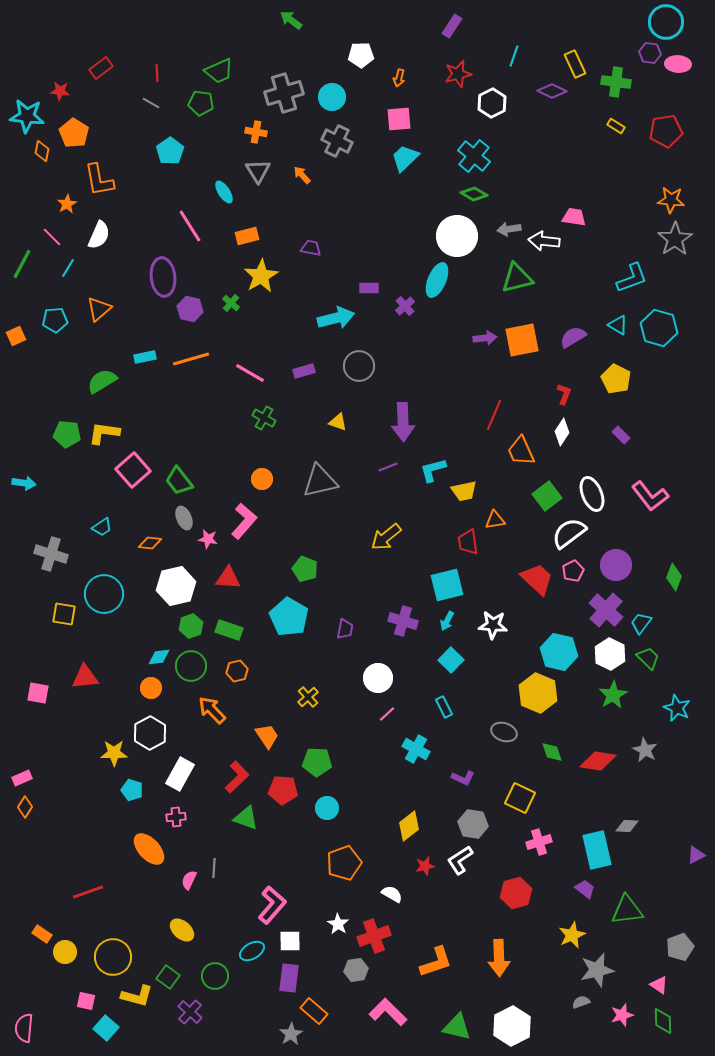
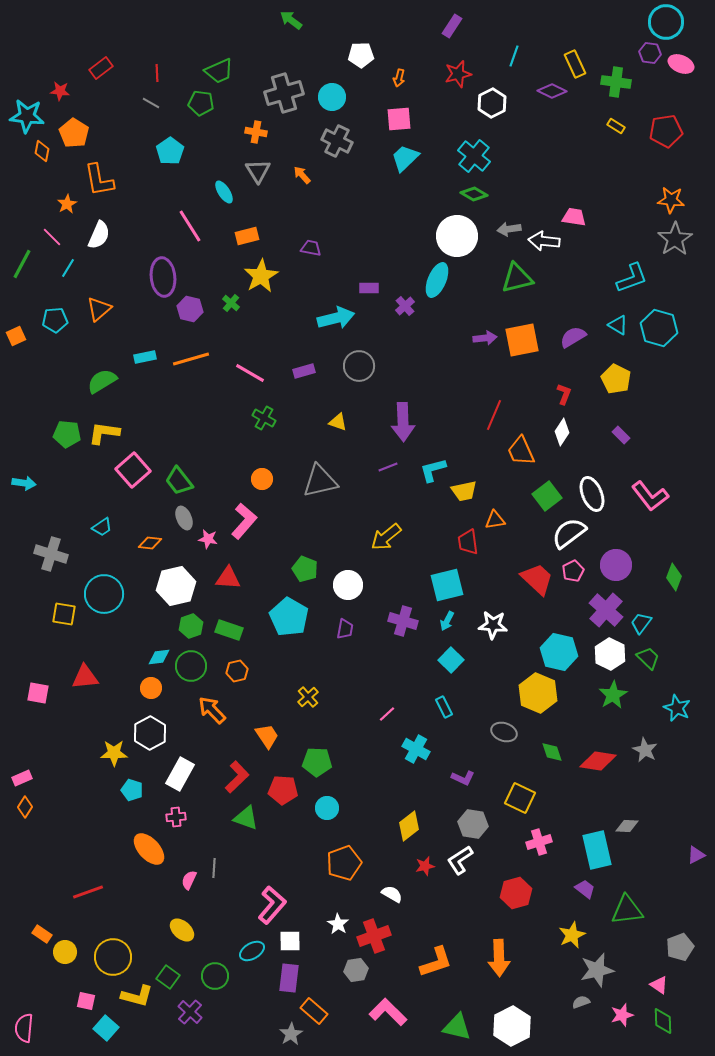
pink ellipse at (678, 64): moved 3 px right; rotated 20 degrees clockwise
white circle at (378, 678): moved 30 px left, 93 px up
